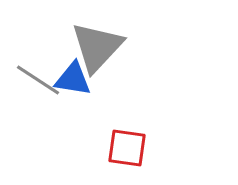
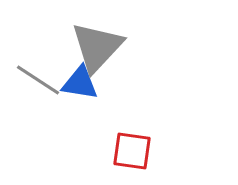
blue triangle: moved 7 px right, 4 px down
red square: moved 5 px right, 3 px down
